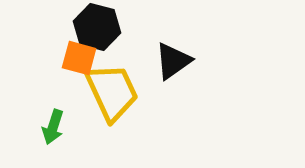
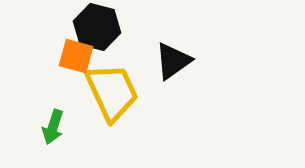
orange square: moved 3 px left, 2 px up
